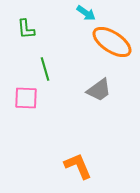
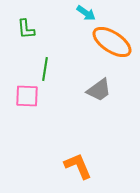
green line: rotated 25 degrees clockwise
pink square: moved 1 px right, 2 px up
